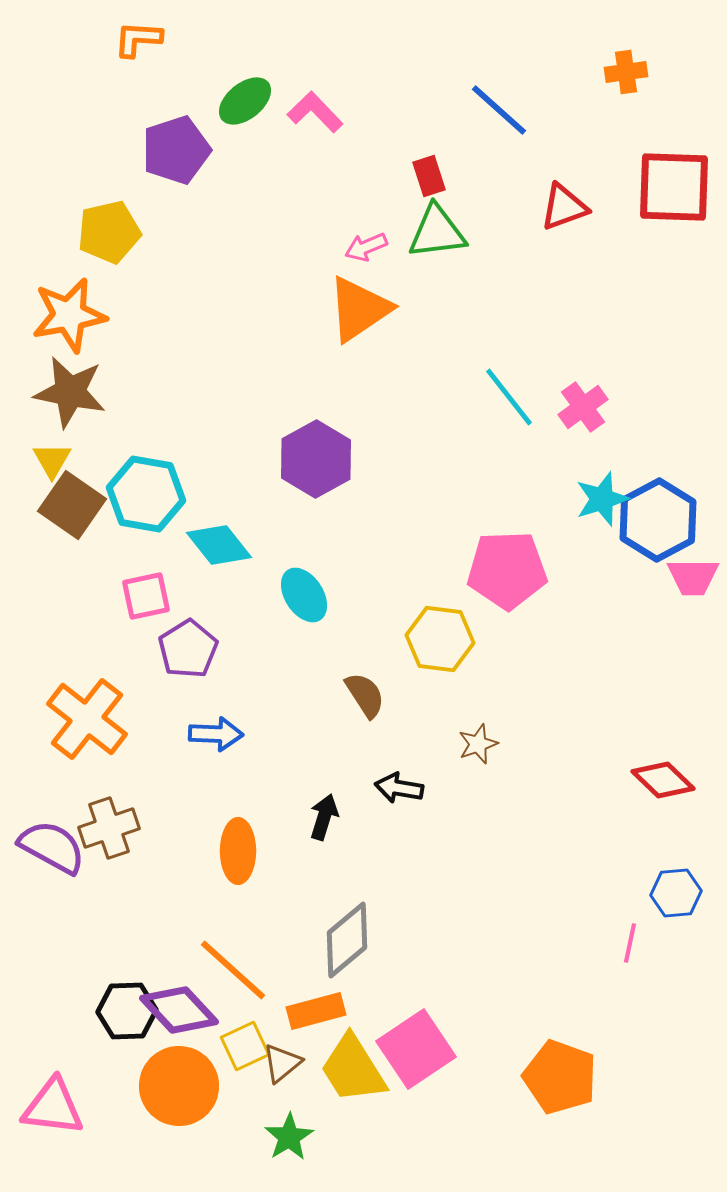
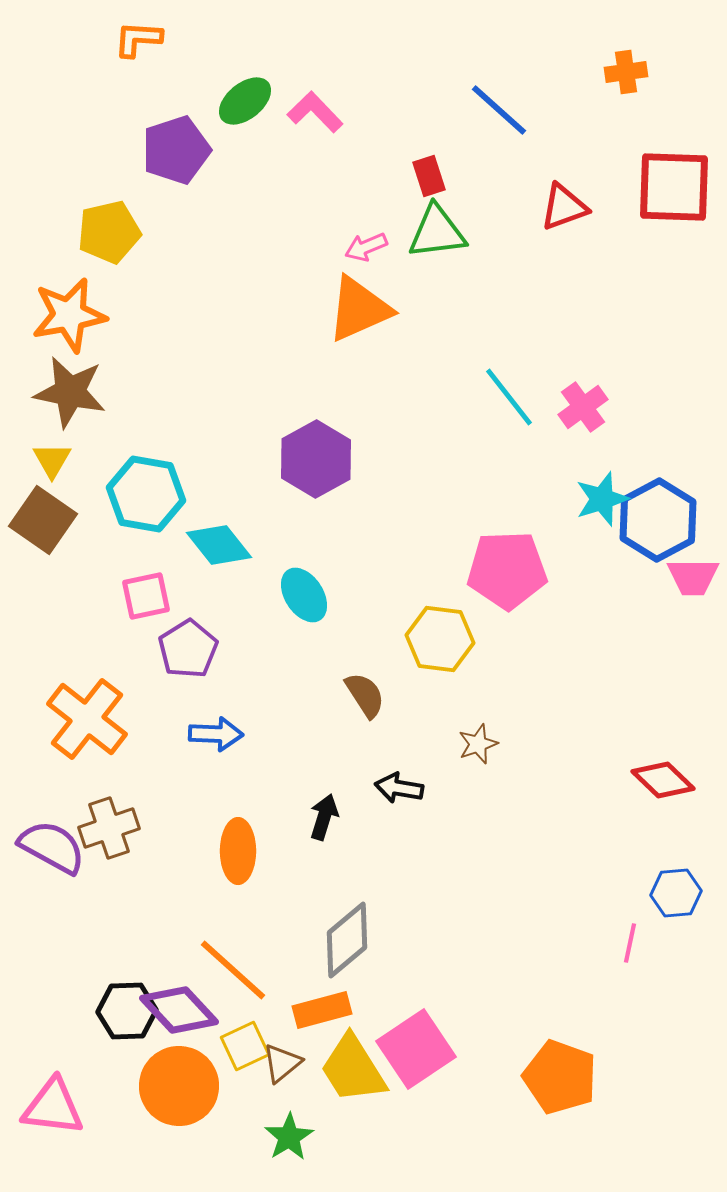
orange triangle at (359, 309): rotated 10 degrees clockwise
brown square at (72, 505): moved 29 px left, 15 px down
orange rectangle at (316, 1011): moved 6 px right, 1 px up
